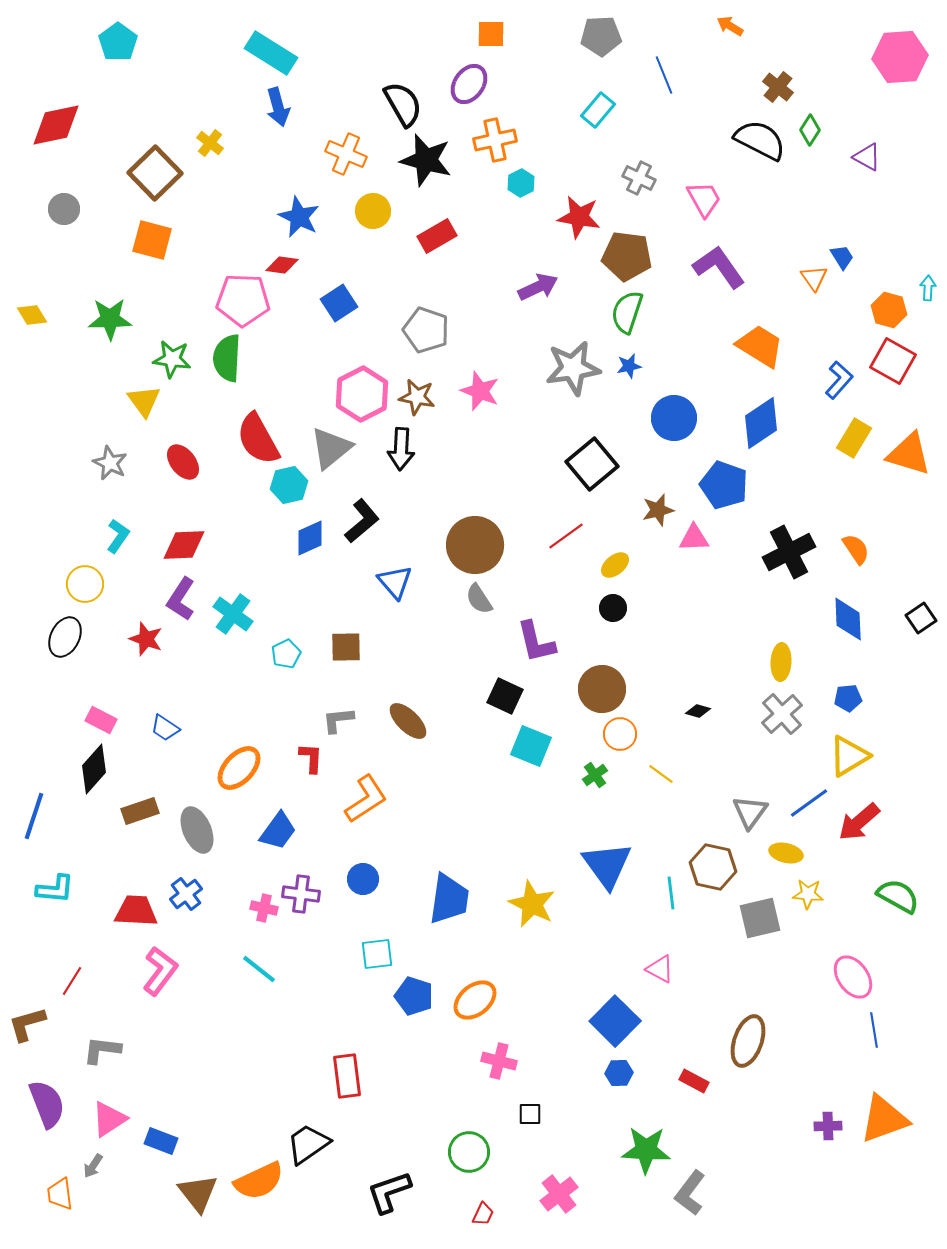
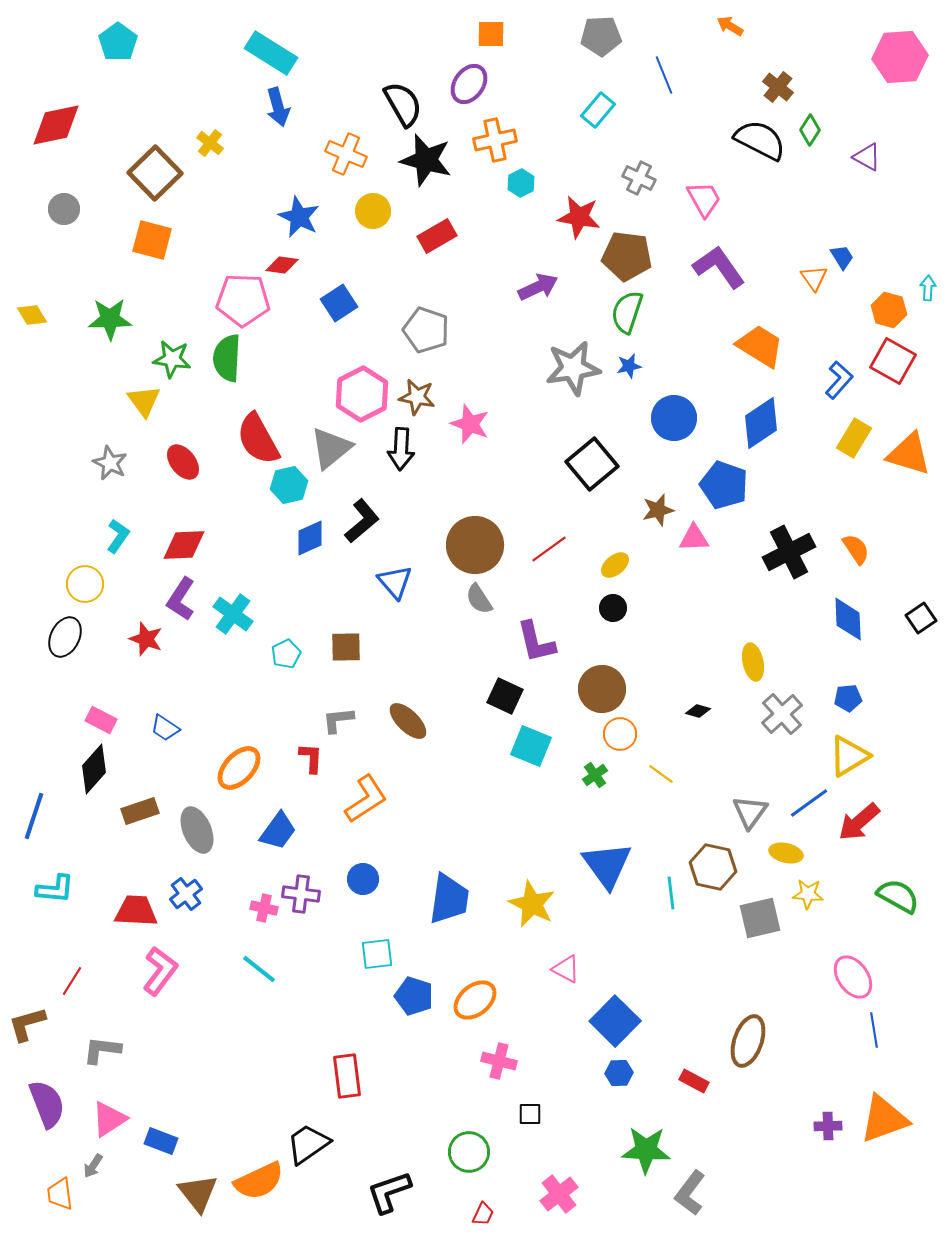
pink star at (480, 391): moved 10 px left, 33 px down
red line at (566, 536): moved 17 px left, 13 px down
yellow ellipse at (781, 662): moved 28 px left; rotated 15 degrees counterclockwise
pink triangle at (660, 969): moved 94 px left
